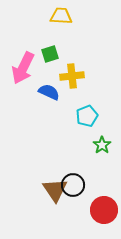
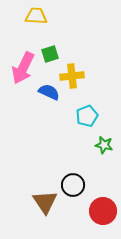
yellow trapezoid: moved 25 px left
green star: moved 2 px right; rotated 24 degrees counterclockwise
brown triangle: moved 10 px left, 12 px down
red circle: moved 1 px left, 1 px down
